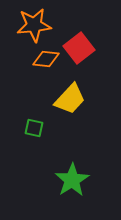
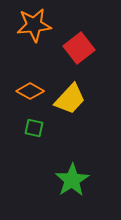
orange diamond: moved 16 px left, 32 px down; rotated 24 degrees clockwise
